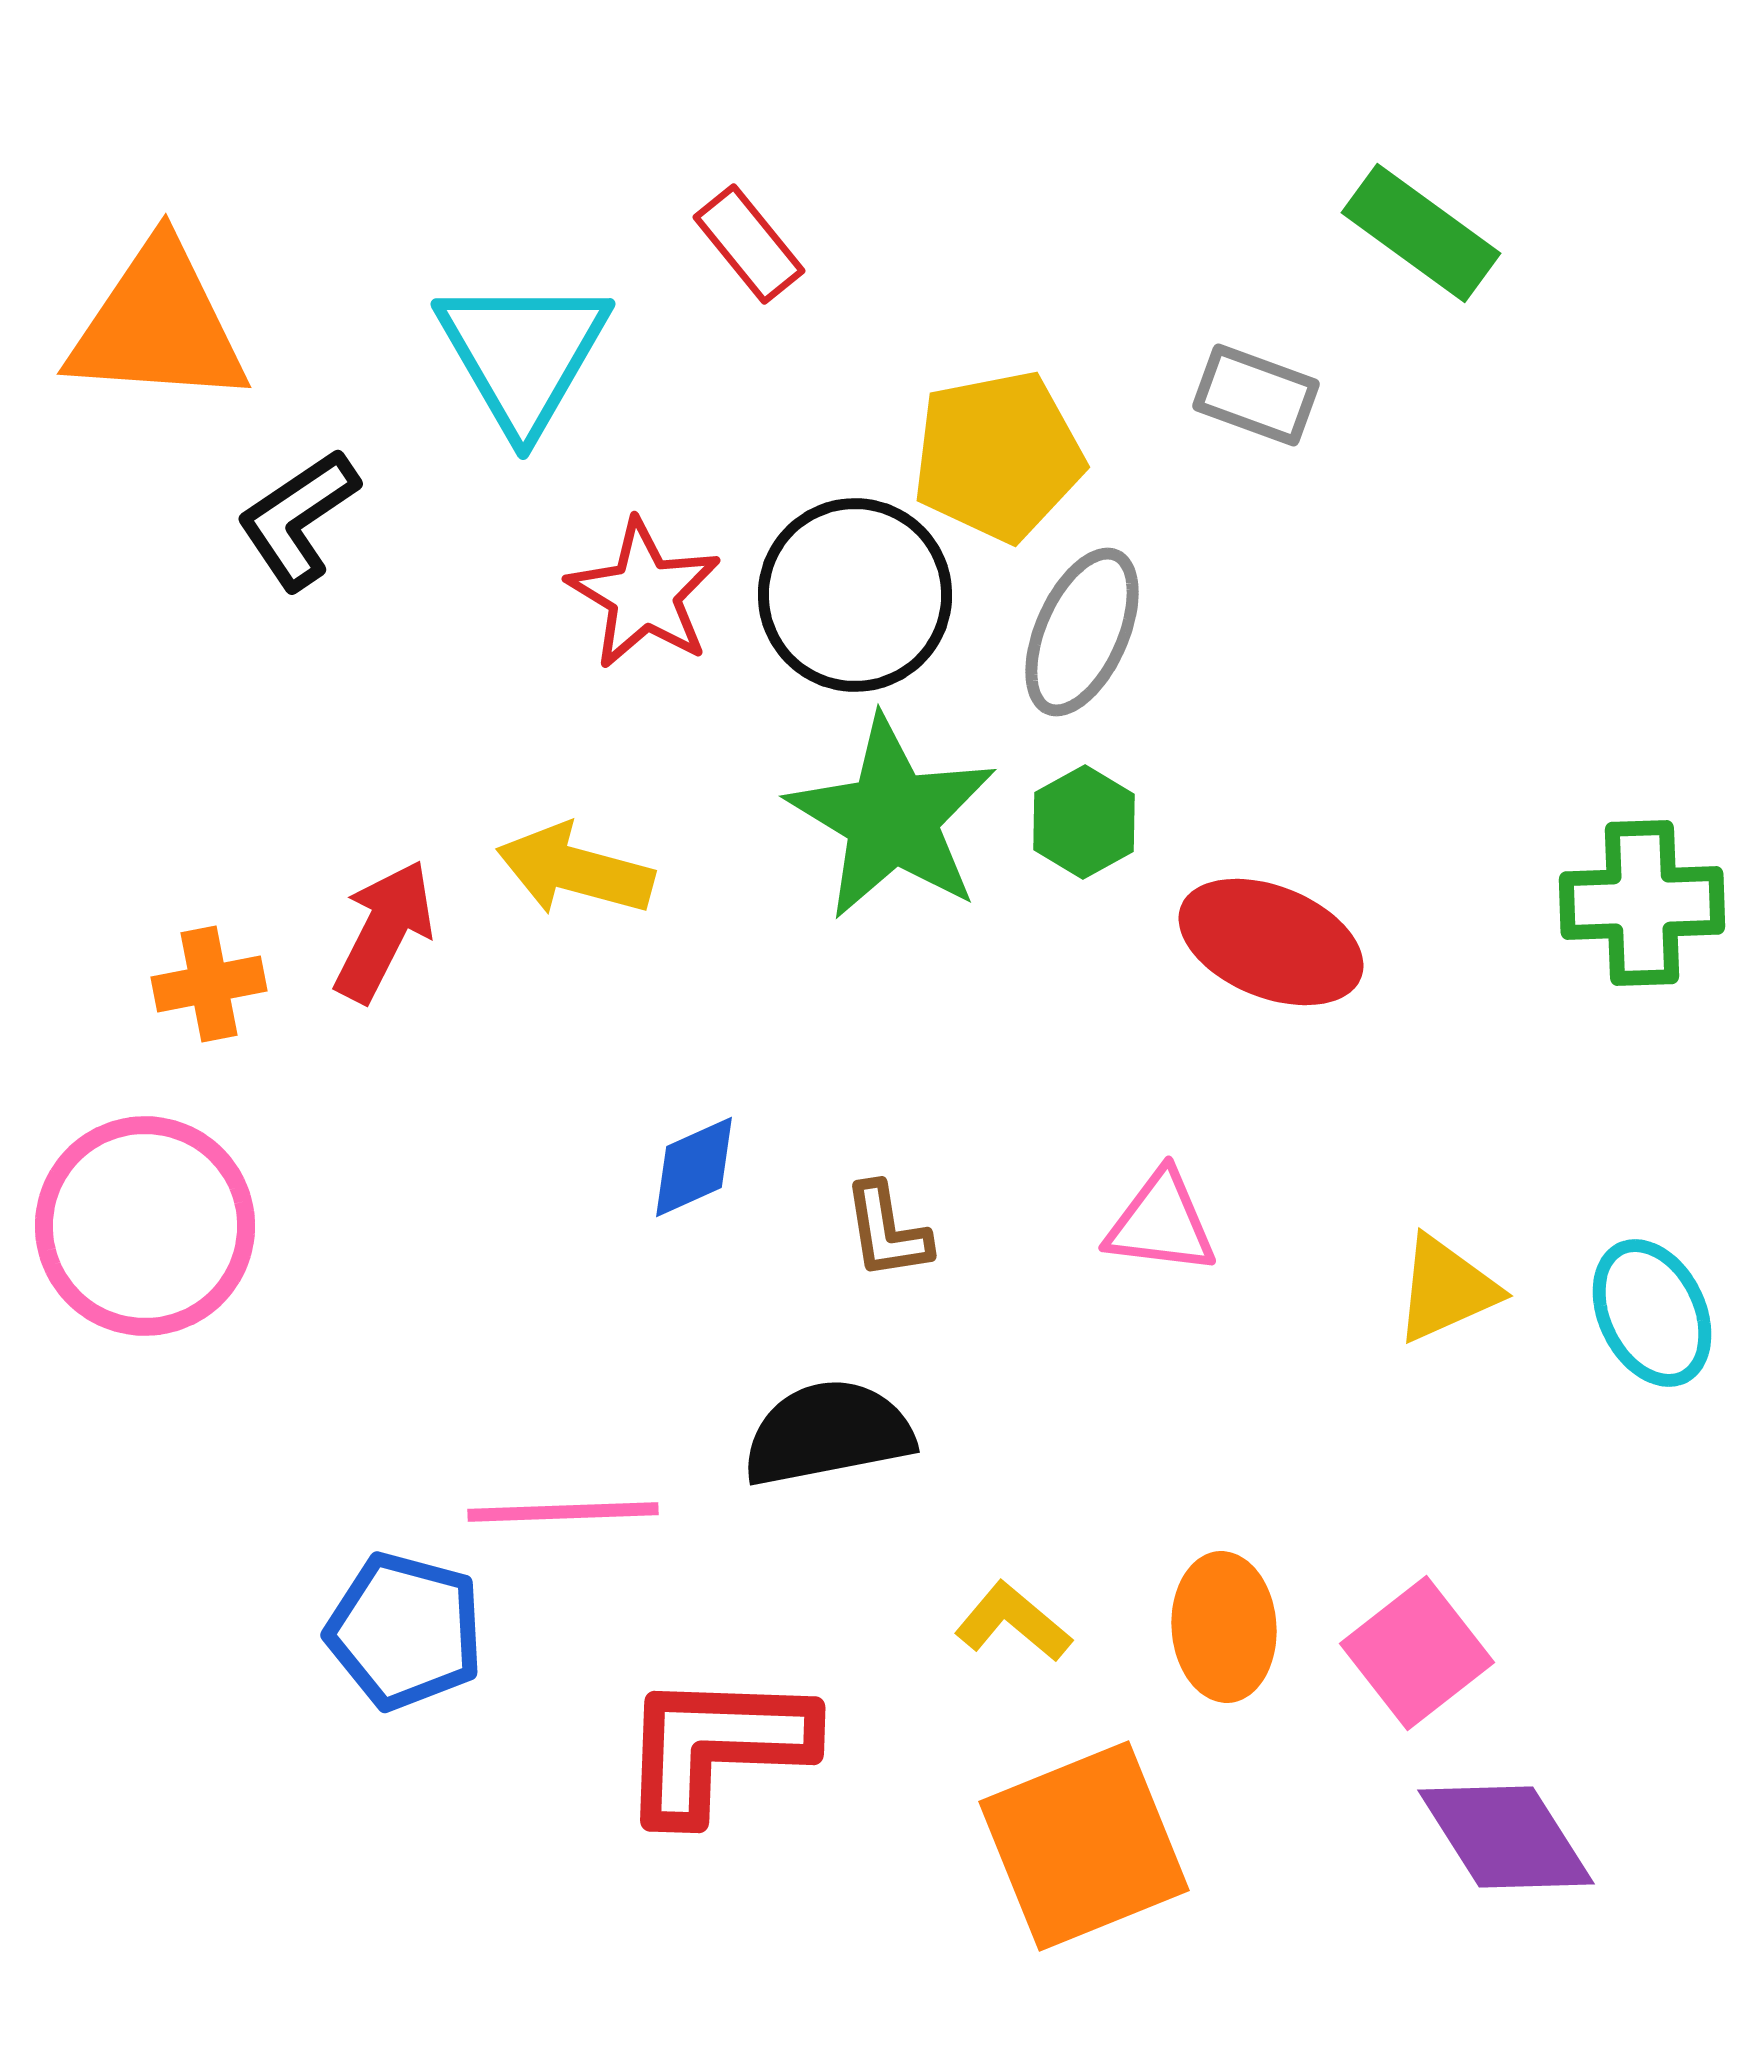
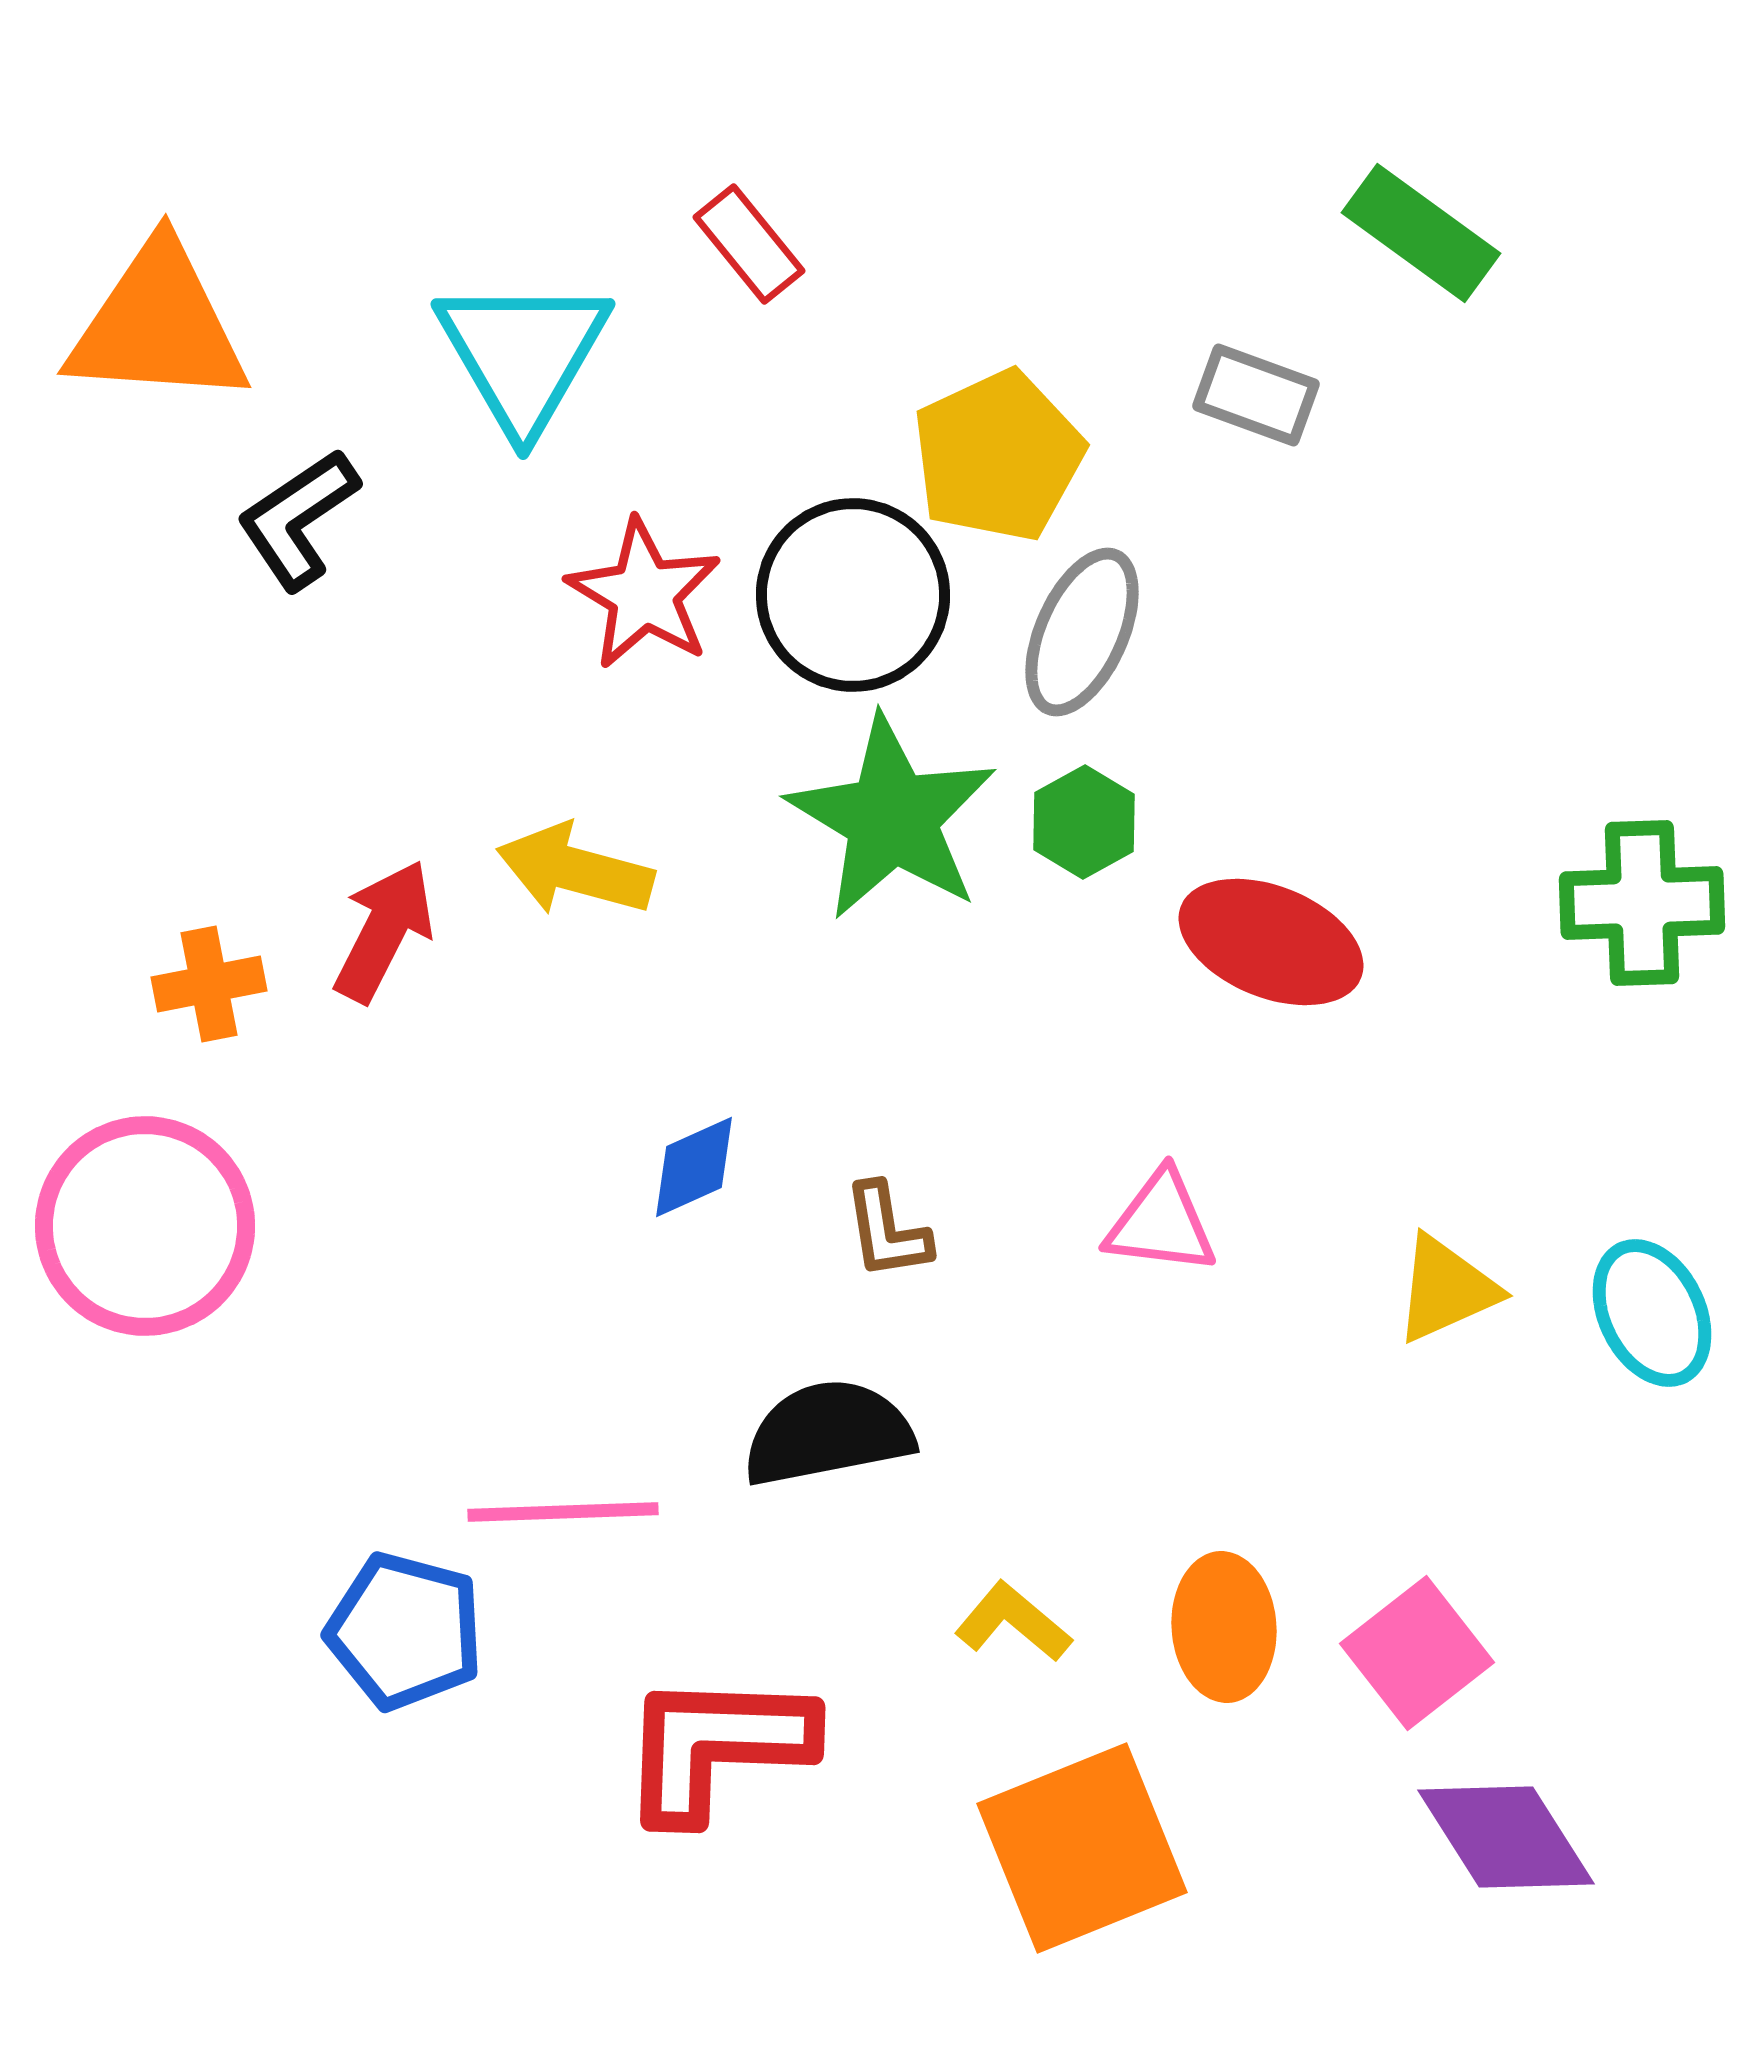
yellow pentagon: rotated 14 degrees counterclockwise
black circle: moved 2 px left
orange square: moved 2 px left, 2 px down
